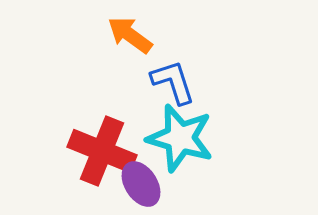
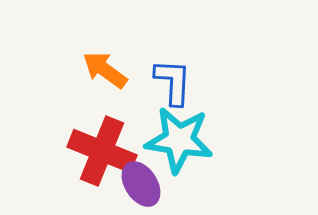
orange arrow: moved 25 px left, 35 px down
blue L-shape: rotated 21 degrees clockwise
cyan star: moved 1 px left, 2 px down; rotated 8 degrees counterclockwise
